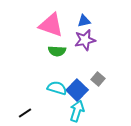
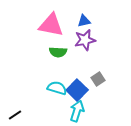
pink triangle: rotated 8 degrees counterclockwise
green semicircle: moved 1 px right, 1 px down
gray square: rotated 16 degrees clockwise
black line: moved 10 px left, 2 px down
